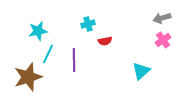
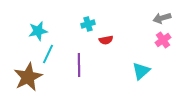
red semicircle: moved 1 px right, 1 px up
purple line: moved 5 px right, 5 px down
brown star: rotated 8 degrees counterclockwise
